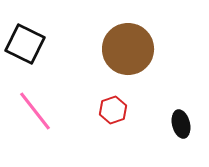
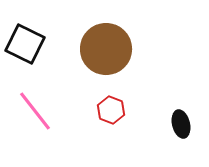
brown circle: moved 22 px left
red hexagon: moved 2 px left; rotated 20 degrees counterclockwise
